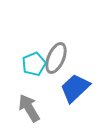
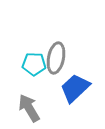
gray ellipse: rotated 12 degrees counterclockwise
cyan pentagon: rotated 25 degrees clockwise
